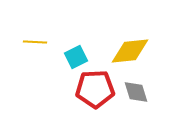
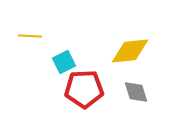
yellow line: moved 5 px left, 6 px up
cyan square: moved 12 px left, 5 px down
red pentagon: moved 11 px left
